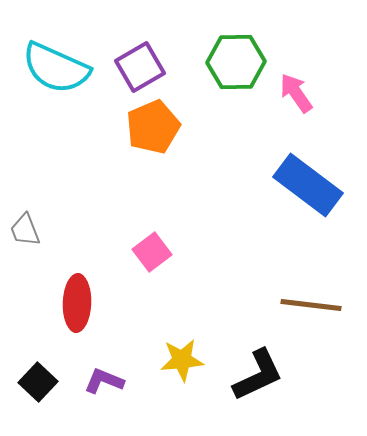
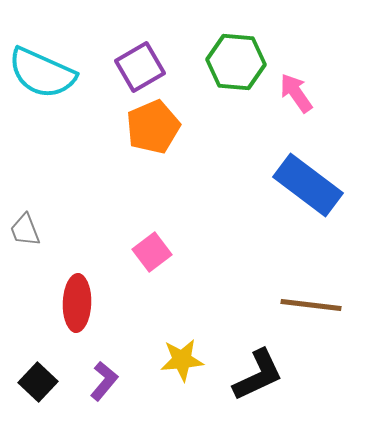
green hexagon: rotated 6 degrees clockwise
cyan semicircle: moved 14 px left, 5 px down
purple L-shape: rotated 108 degrees clockwise
